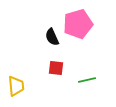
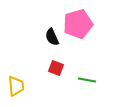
red square: rotated 14 degrees clockwise
green line: rotated 24 degrees clockwise
